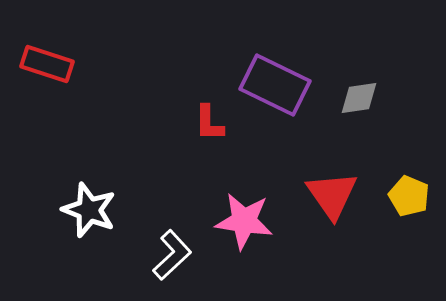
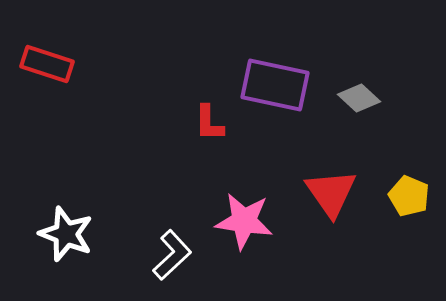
purple rectangle: rotated 14 degrees counterclockwise
gray diamond: rotated 51 degrees clockwise
red triangle: moved 1 px left, 2 px up
white star: moved 23 px left, 24 px down
